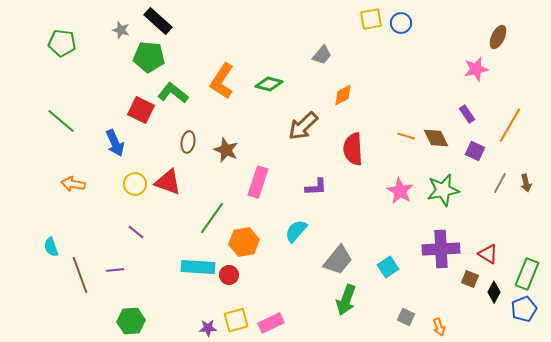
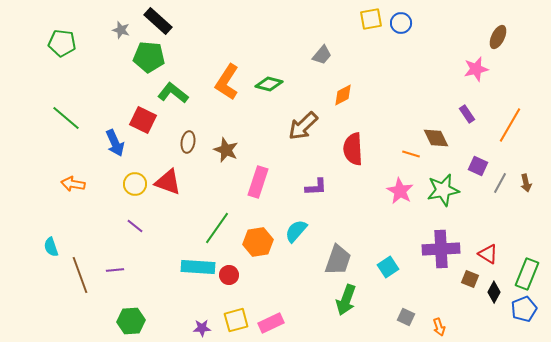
orange L-shape at (222, 81): moved 5 px right, 1 px down
red square at (141, 110): moved 2 px right, 10 px down
green line at (61, 121): moved 5 px right, 3 px up
orange line at (406, 136): moved 5 px right, 18 px down
purple square at (475, 151): moved 3 px right, 15 px down
green line at (212, 218): moved 5 px right, 10 px down
purple line at (136, 232): moved 1 px left, 6 px up
orange hexagon at (244, 242): moved 14 px right
gray trapezoid at (338, 260): rotated 20 degrees counterclockwise
purple star at (208, 328): moved 6 px left
